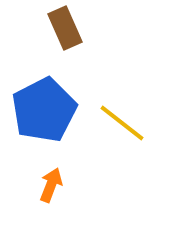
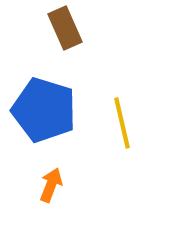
blue pentagon: rotated 28 degrees counterclockwise
yellow line: rotated 39 degrees clockwise
